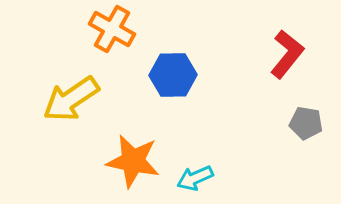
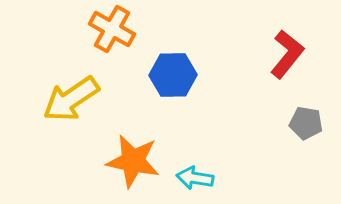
cyan arrow: rotated 33 degrees clockwise
